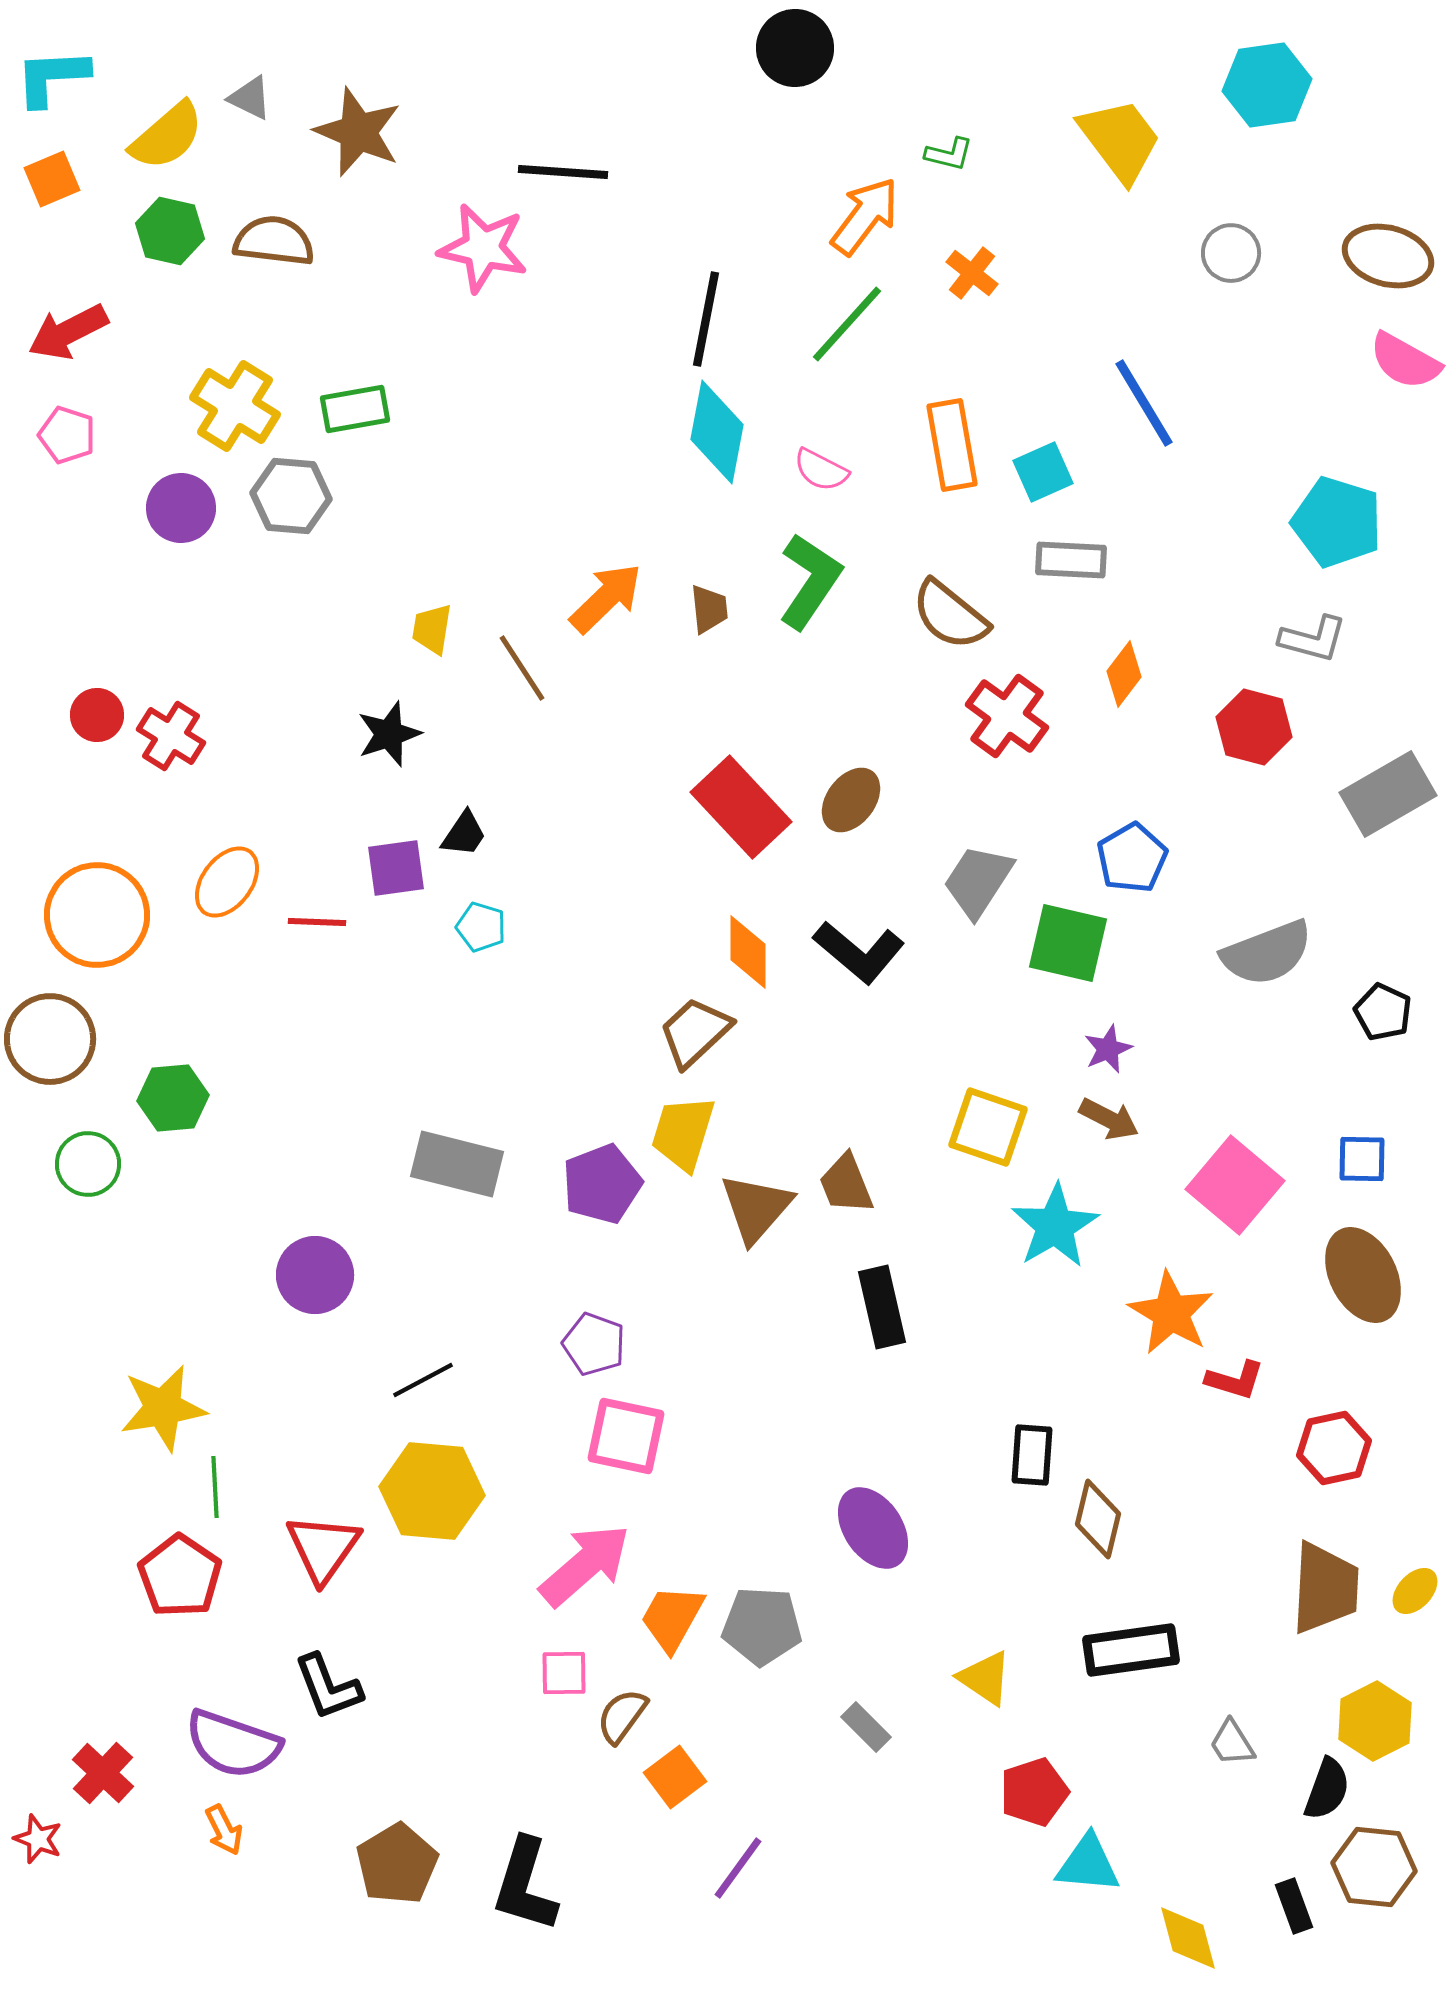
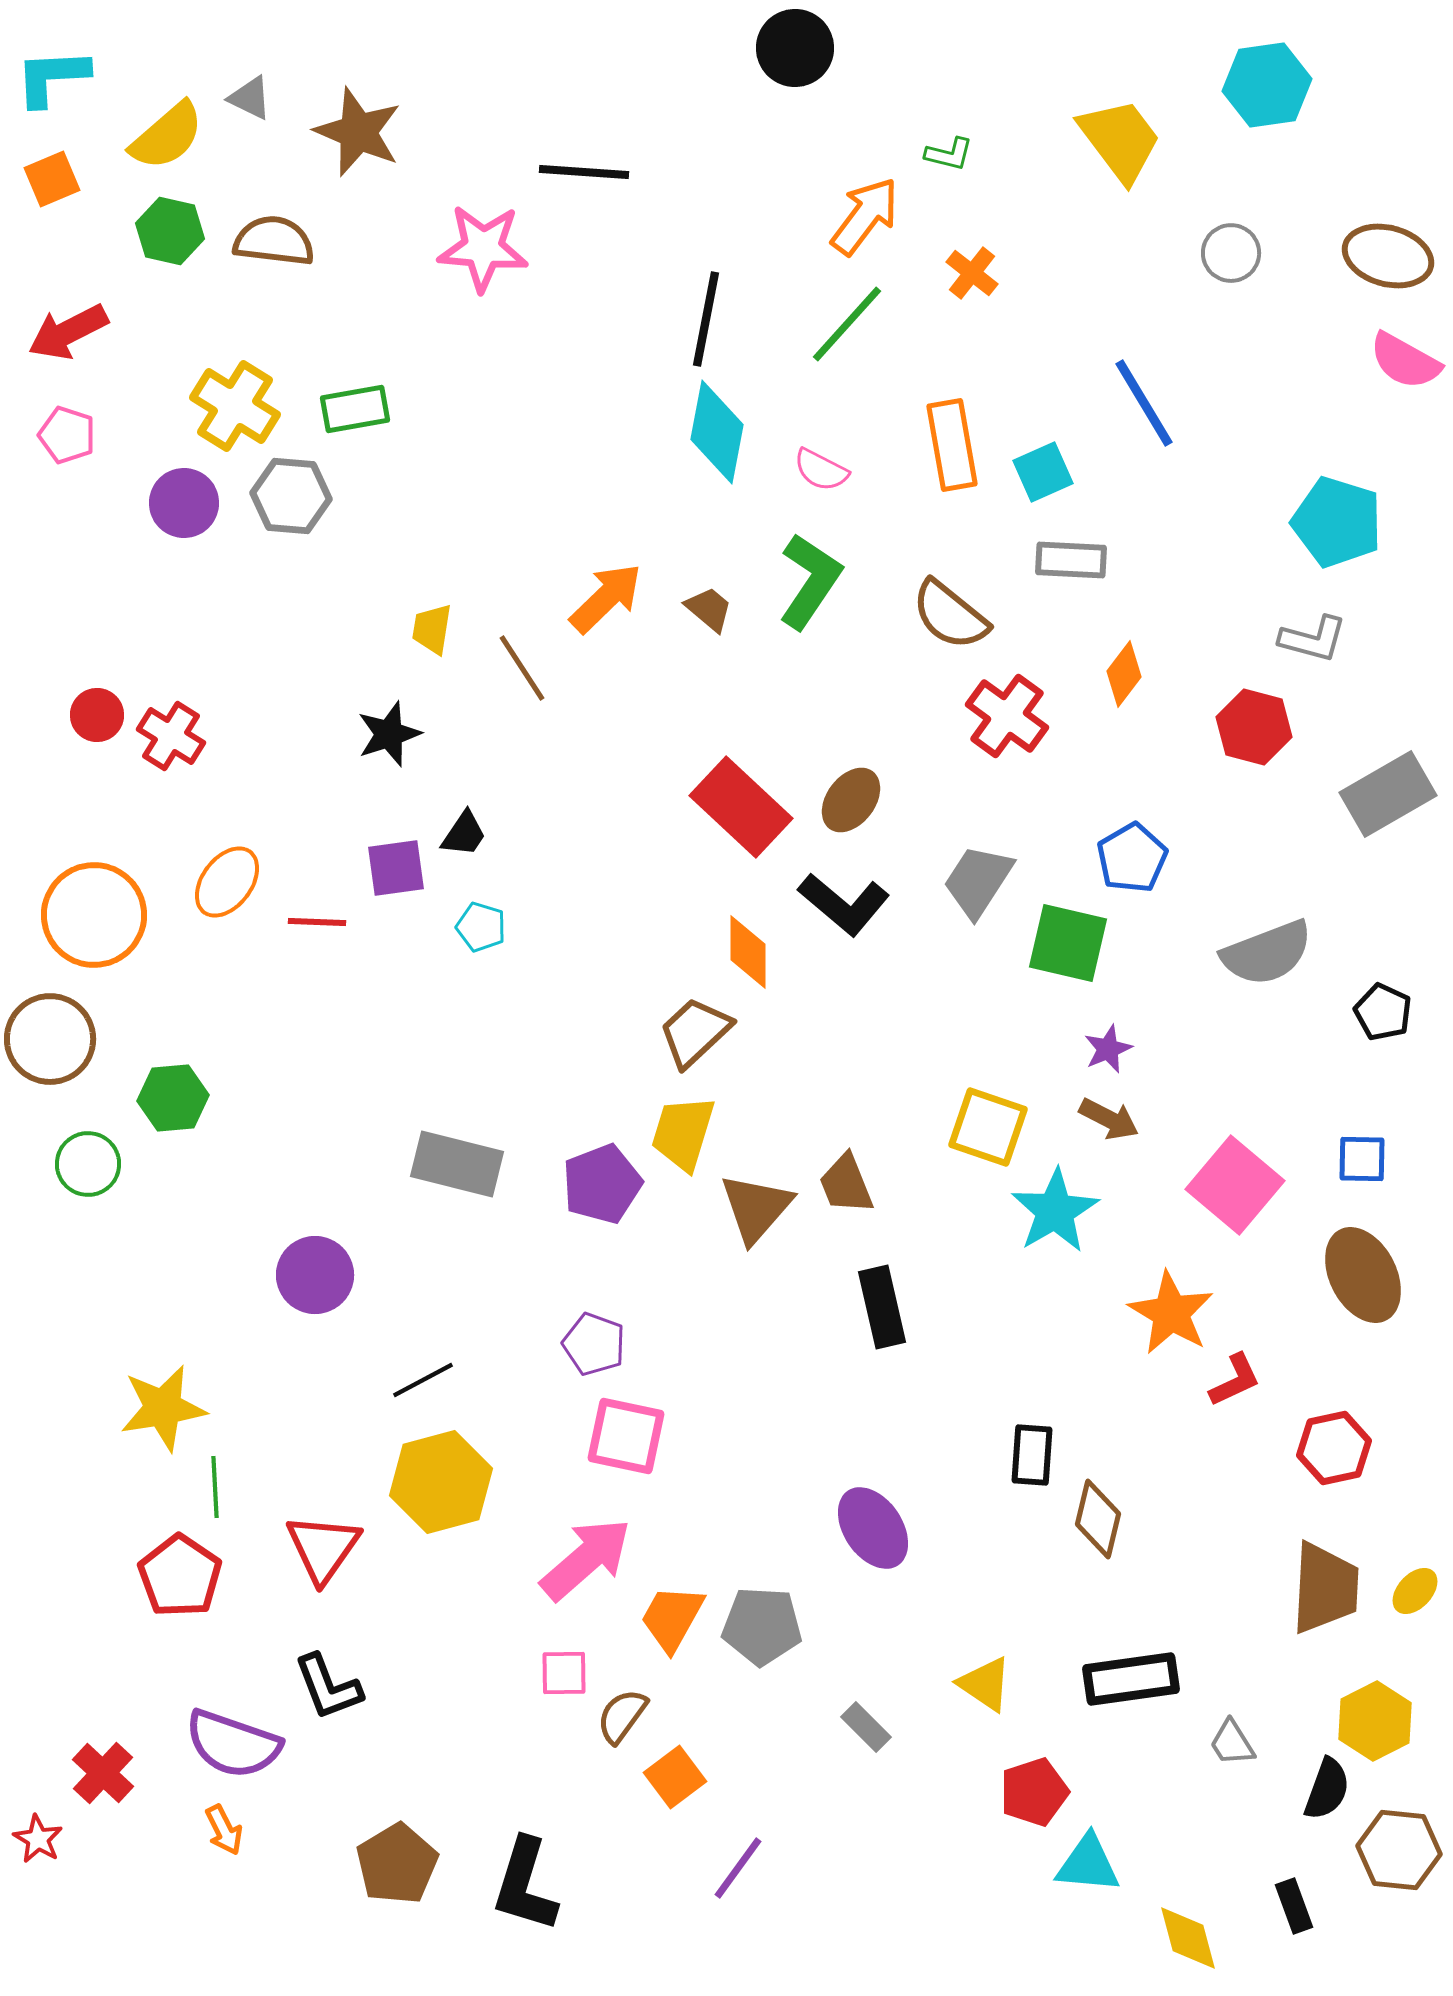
black line at (563, 172): moved 21 px right
pink star at (483, 248): rotated 8 degrees counterclockwise
purple circle at (181, 508): moved 3 px right, 5 px up
brown trapezoid at (709, 609): rotated 44 degrees counterclockwise
red rectangle at (741, 807): rotated 4 degrees counterclockwise
orange circle at (97, 915): moved 3 px left
black L-shape at (859, 952): moved 15 px left, 48 px up
cyan star at (1055, 1226): moved 15 px up
red L-shape at (1235, 1380): rotated 42 degrees counterclockwise
yellow hexagon at (432, 1491): moved 9 px right, 9 px up; rotated 20 degrees counterclockwise
pink arrow at (585, 1565): moved 1 px right, 6 px up
black rectangle at (1131, 1650): moved 29 px down
yellow triangle at (985, 1678): moved 6 px down
red star at (38, 1839): rotated 9 degrees clockwise
brown hexagon at (1374, 1867): moved 25 px right, 17 px up
